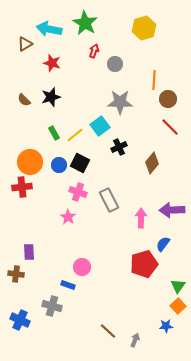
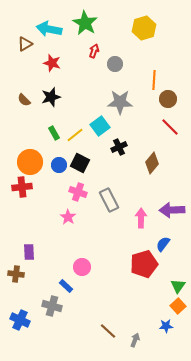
blue rectangle: moved 2 px left, 1 px down; rotated 24 degrees clockwise
